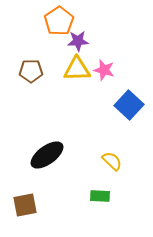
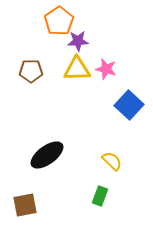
pink star: moved 2 px right, 1 px up
green rectangle: rotated 72 degrees counterclockwise
